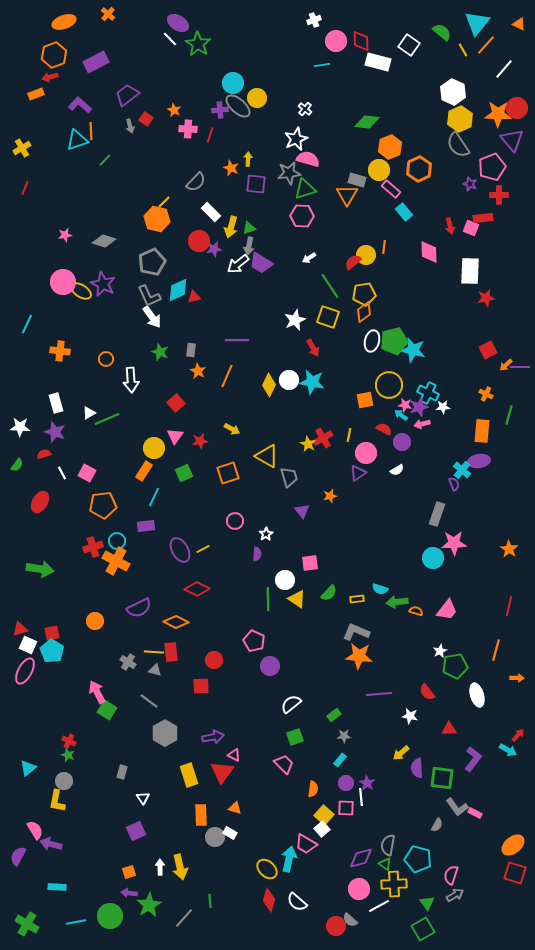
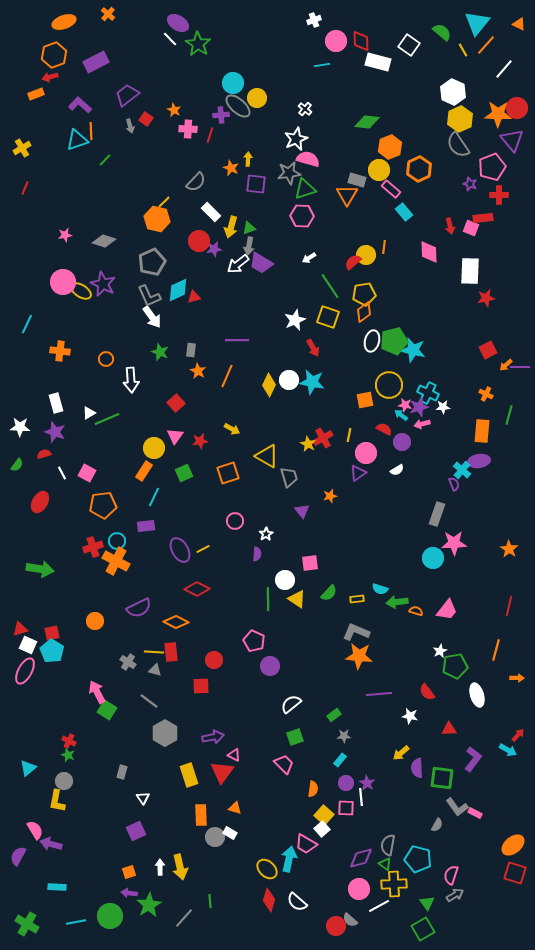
purple cross at (220, 110): moved 1 px right, 5 px down
